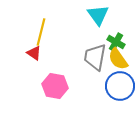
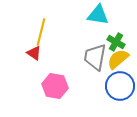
cyan triangle: rotated 45 degrees counterclockwise
yellow semicircle: rotated 85 degrees clockwise
